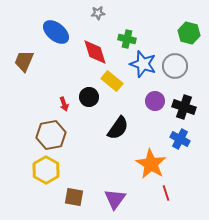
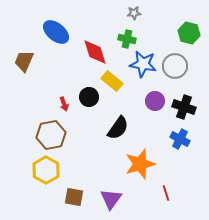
gray star: moved 36 px right
blue star: rotated 8 degrees counterclockwise
orange star: moved 11 px left; rotated 24 degrees clockwise
purple triangle: moved 4 px left
